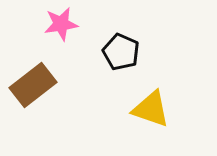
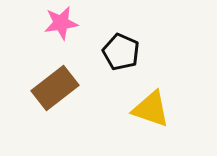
pink star: moved 1 px up
brown rectangle: moved 22 px right, 3 px down
